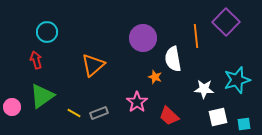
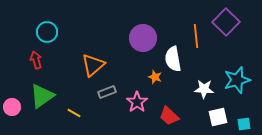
gray rectangle: moved 8 px right, 21 px up
